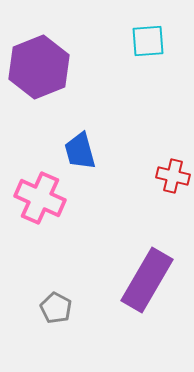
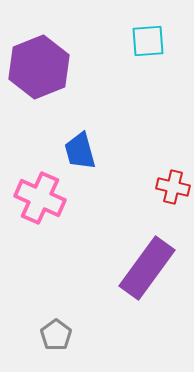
red cross: moved 11 px down
purple rectangle: moved 12 px up; rotated 6 degrees clockwise
gray pentagon: moved 27 px down; rotated 8 degrees clockwise
